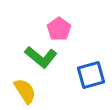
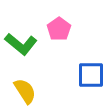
green L-shape: moved 20 px left, 13 px up
blue square: rotated 16 degrees clockwise
